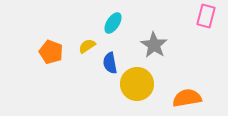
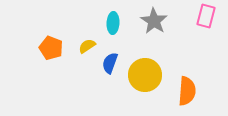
cyan ellipse: rotated 30 degrees counterclockwise
gray star: moved 24 px up
orange pentagon: moved 4 px up
blue semicircle: rotated 30 degrees clockwise
yellow circle: moved 8 px right, 9 px up
orange semicircle: moved 7 px up; rotated 104 degrees clockwise
